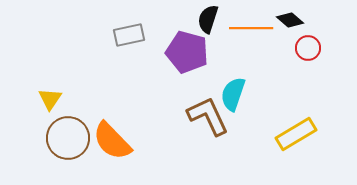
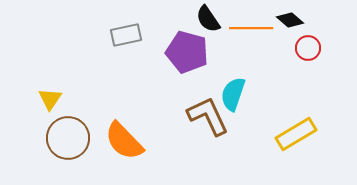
black semicircle: rotated 52 degrees counterclockwise
gray rectangle: moved 3 px left
orange semicircle: moved 12 px right
